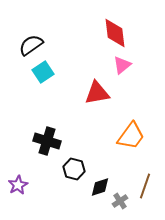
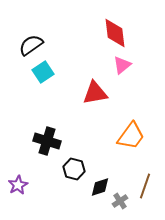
red triangle: moved 2 px left
